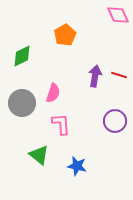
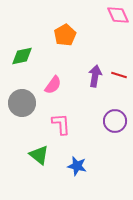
green diamond: rotated 15 degrees clockwise
pink semicircle: moved 8 px up; rotated 18 degrees clockwise
